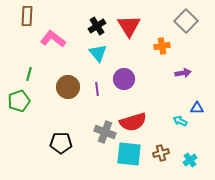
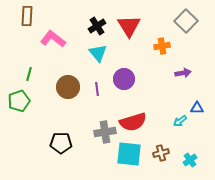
cyan arrow: rotated 64 degrees counterclockwise
gray cross: rotated 30 degrees counterclockwise
